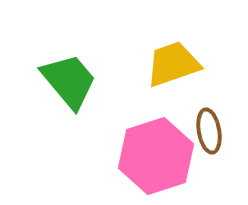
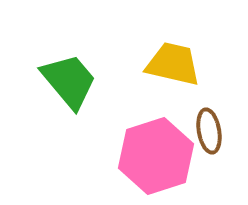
yellow trapezoid: rotated 32 degrees clockwise
